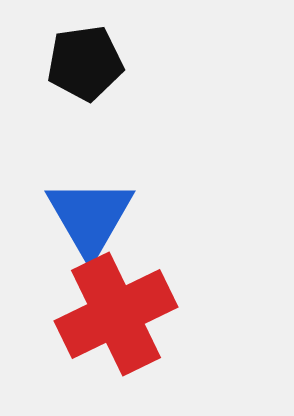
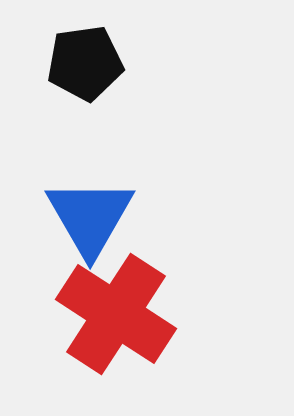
red cross: rotated 31 degrees counterclockwise
